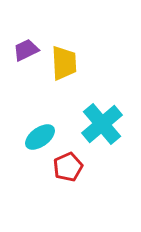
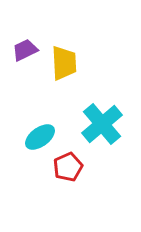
purple trapezoid: moved 1 px left
